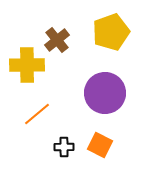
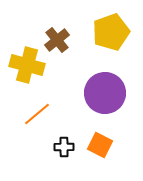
yellow cross: rotated 16 degrees clockwise
